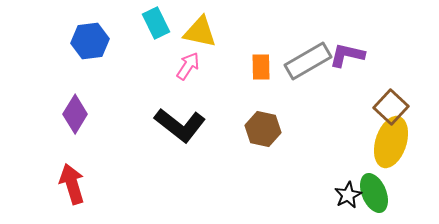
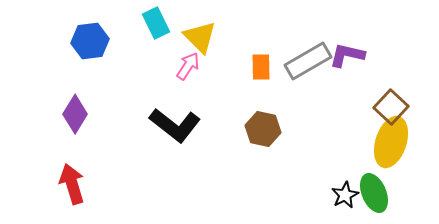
yellow triangle: moved 5 px down; rotated 33 degrees clockwise
black L-shape: moved 5 px left
black star: moved 3 px left
